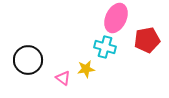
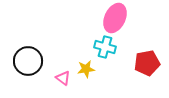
pink ellipse: moved 1 px left
red pentagon: moved 23 px down
black circle: moved 1 px down
